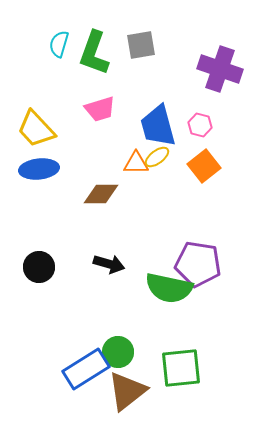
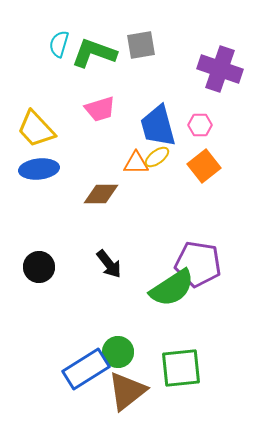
green L-shape: rotated 90 degrees clockwise
pink hexagon: rotated 15 degrees counterclockwise
black arrow: rotated 36 degrees clockwise
green semicircle: moved 3 px right; rotated 45 degrees counterclockwise
